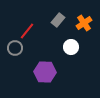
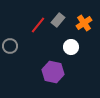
red line: moved 11 px right, 6 px up
gray circle: moved 5 px left, 2 px up
purple hexagon: moved 8 px right; rotated 10 degrees clockwise
